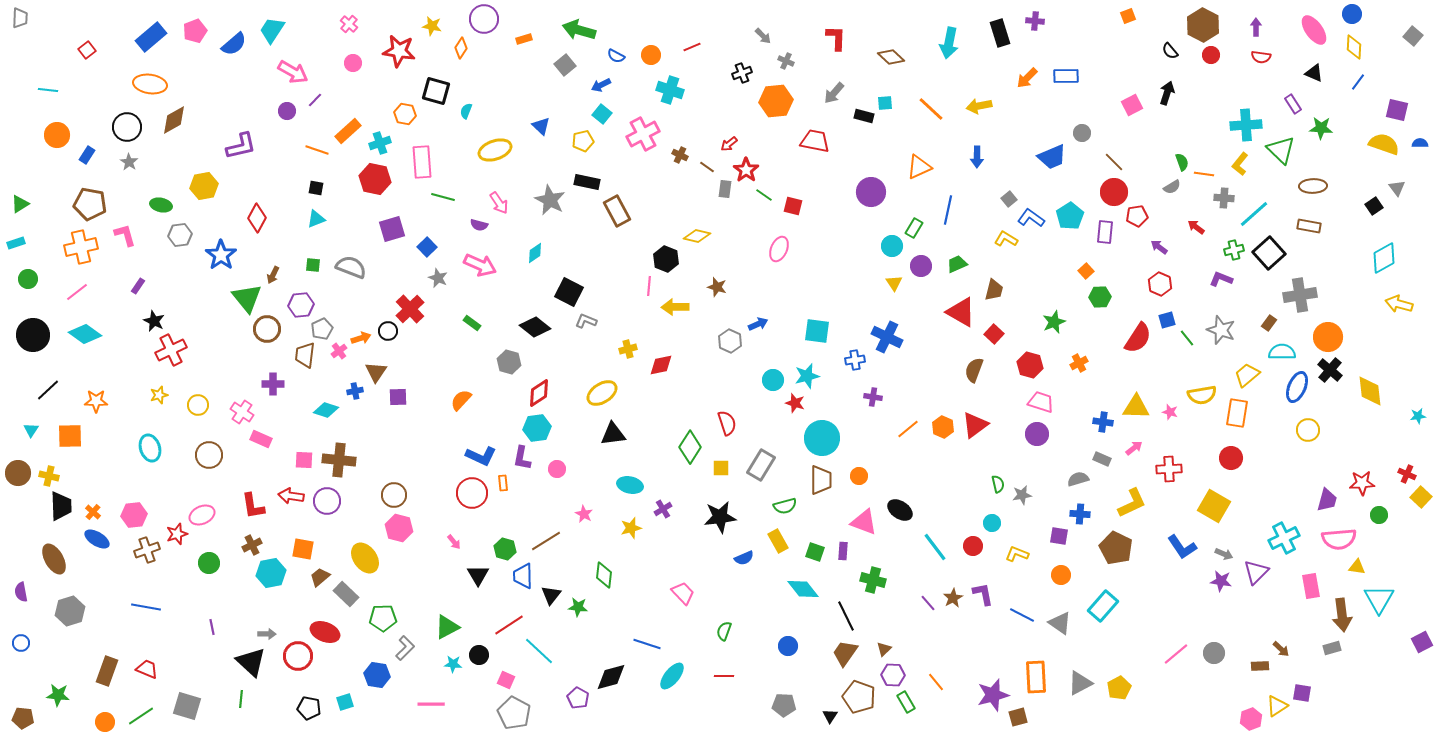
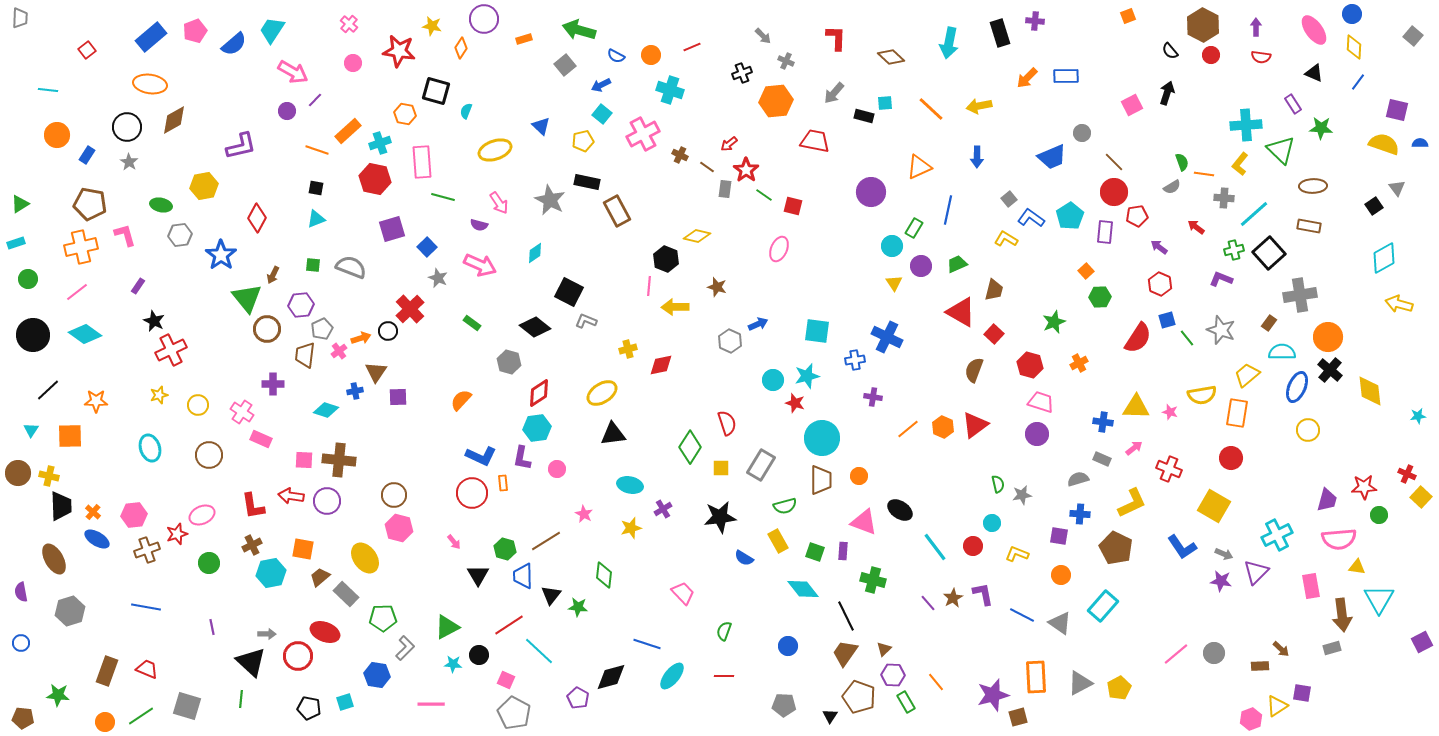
red cross at (1169, 469): rotated 25 degrees clockwise
red star at (1362, 483): moved 2 px right, 4 px down
cyan cross at (1284, 538): moved 7 px left, 3 px up
blue semicircle at (744, 558): rotated 54 degrees clockwise
